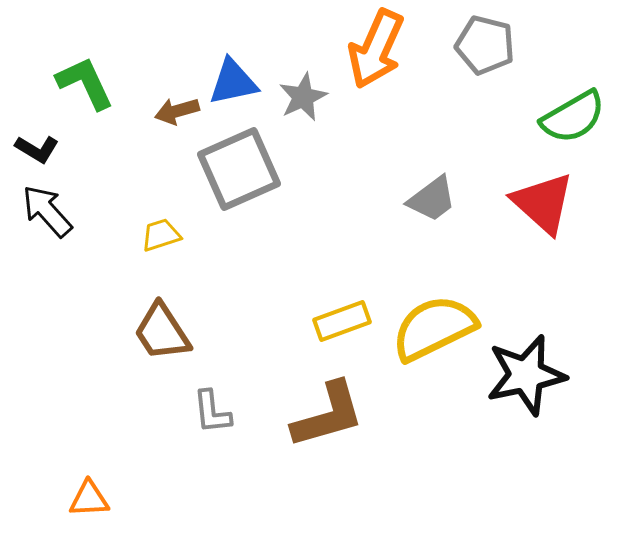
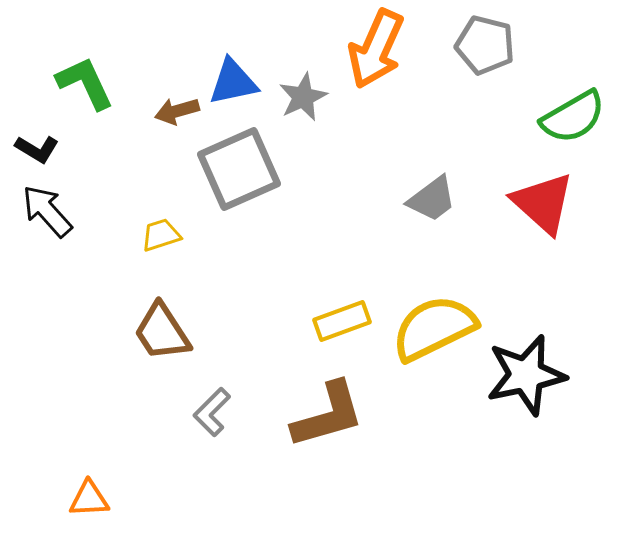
gray L-shape: rotated 51 degrees clockwise
